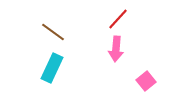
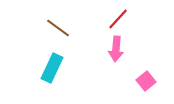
brown line: moved 5 px right, 4 px up
